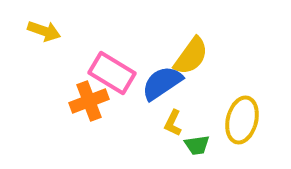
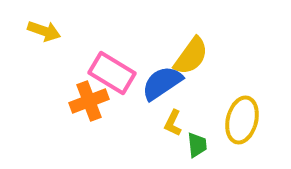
green trapezoid: rotated 88 degrees counterclockwise
